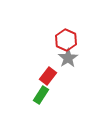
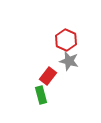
gray star: moved 1 px right, 3 px down; rotated 24 degrees counterclockwise
green rectangle: rotated 48 degrees counterclockwise
